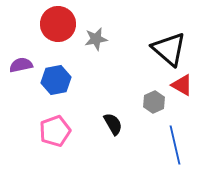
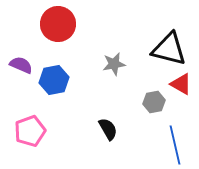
gray star: moved 18 px right, 25 px down
black triangle: rotated 27 degrees counterclockwise
purple semicircle: rotated 35 degrees clockwise
blue hexagon: moved 2 px left
red triangle: moved 1 px left, 1 px up
gray hexagon: rotated 15 degrees clockwise
black semicircle: moved 5 px left, 5 px down
pink pentagon: moved 25 px left
